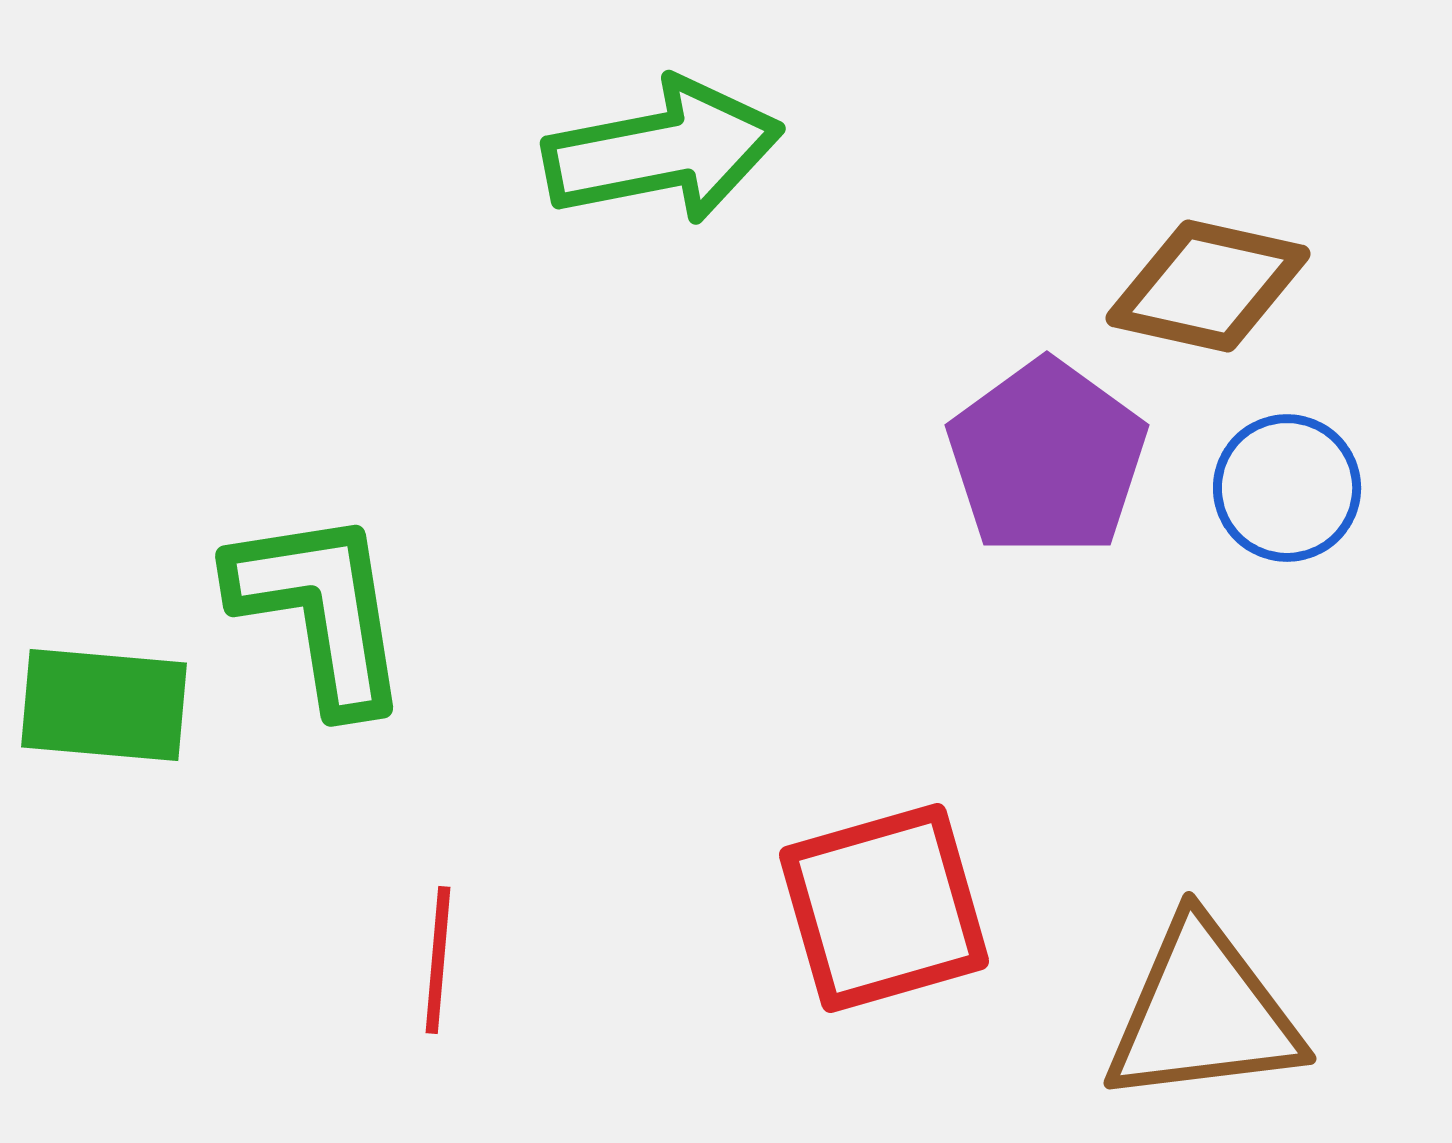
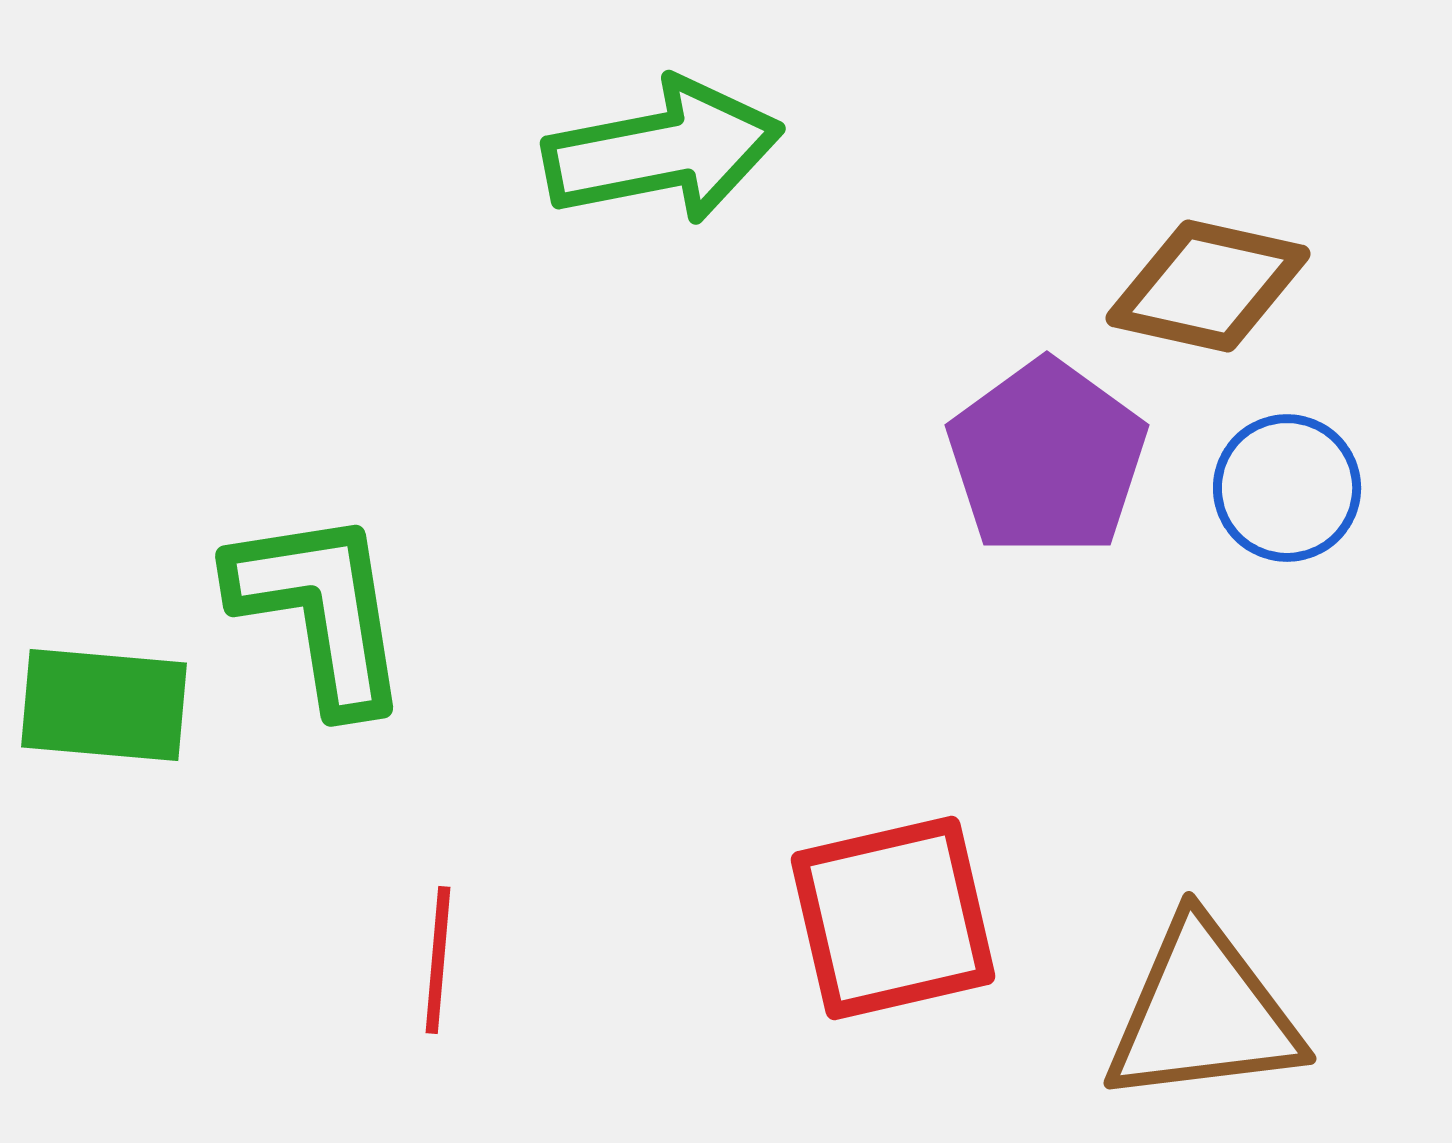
red square: moved 9 px right, 10 px down; rotated 3 degrees clockwise
